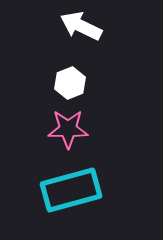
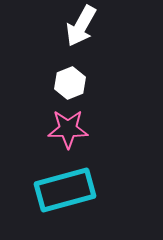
white arrow: rotated 87 degrees counterclockwise
cyan rectangle: moved 6 px left
